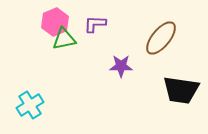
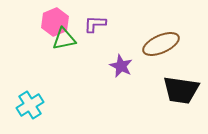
brown ellipse: moved 6 px down; rotated 27 degrees clockwise
purple star: rotated 25 degrees clockwise
